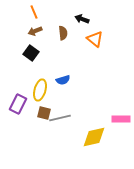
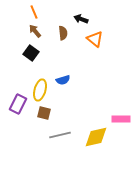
black arrow: moved 1 px left
brown arrow: rotated 72 degrees clockwise
gray line: moved 17 px down
yellow diamond: moved 2 px right
